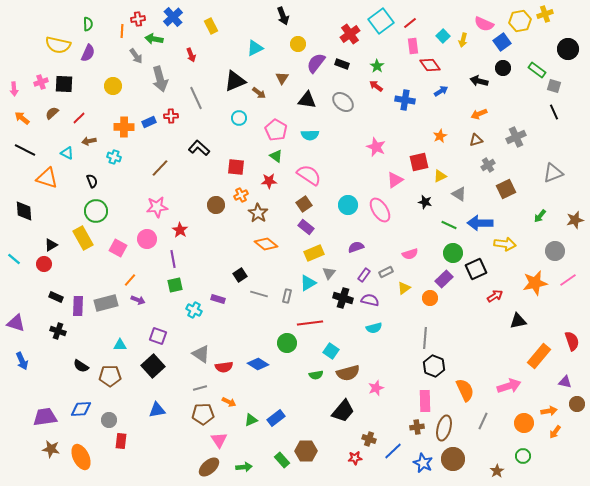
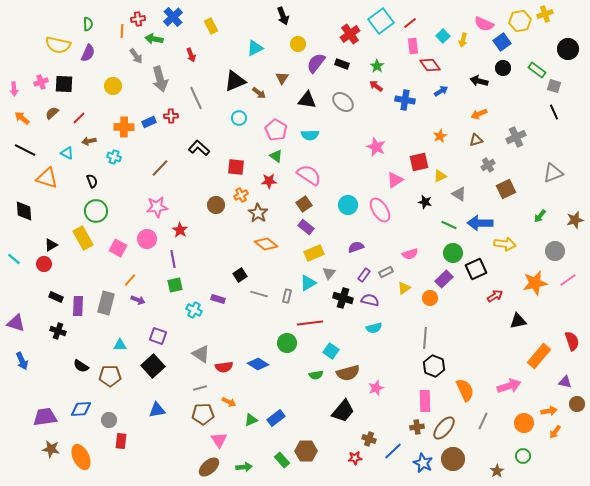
gray rectangle at (106, 303): rotated 60 degrees counterclockwise
brown ellipse at (444, 428): rotated 25 degrees clockwise
